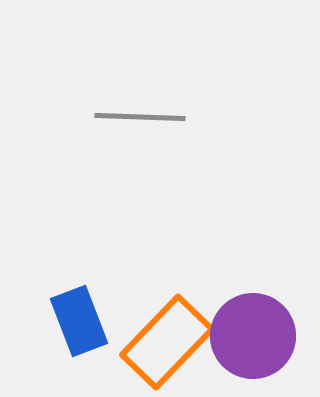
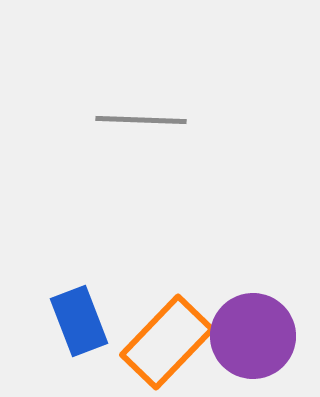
gray line: moved 1 px right, 3 px down
